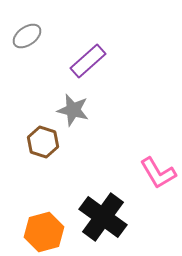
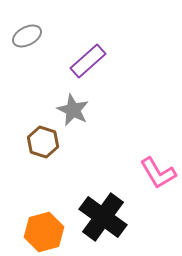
gray ellipse: rotated 8 degrees clockwise
gray star: rotated 12 degrees clockwise
